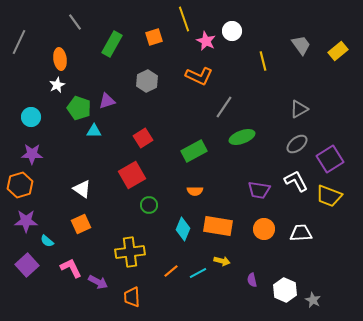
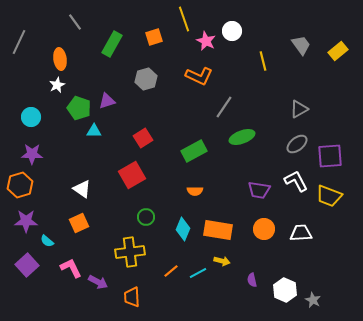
gray hexagon at (147, 81): moved 1 px left, 2 px up; rotated 10 degrees clockwise
purple square at (330, 159): moved 3 px up; rotated 28 degrees clockwise
green circle at (149, 205): moved 3 px left, 12 px down
orange square at (81, 224): moved 2 px left, 1 px up
orange rectangle at (218, 226): moved 4 px down
